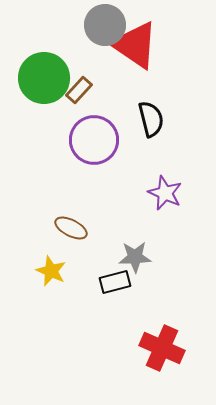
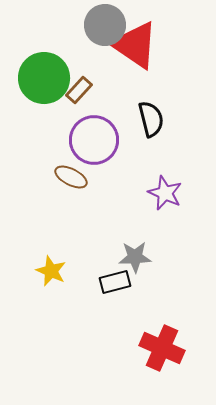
brown ellipse: moved 51 px up
